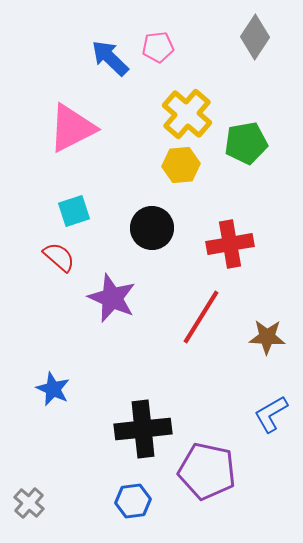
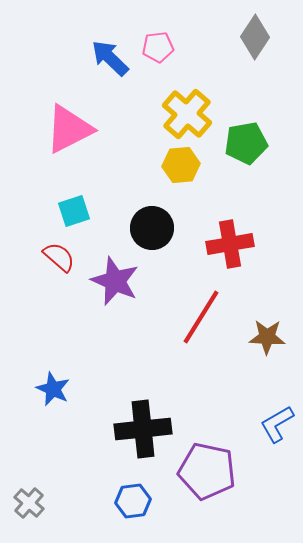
pink triangle: moved 3 px left, 1 px down
purple star: moved 3 px right, 17 px up
blue L-shape: moved 6 px right, 10 px down
